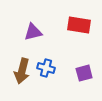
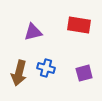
brown arrow: moved 3 px left, 2 px down
